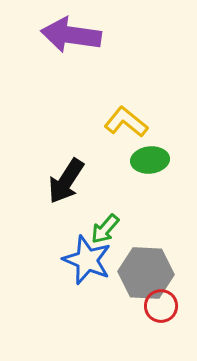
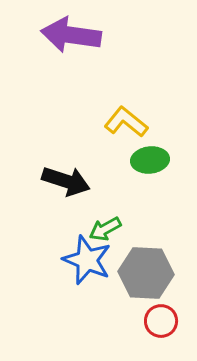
black arrow: rotated 105 degrees counterclockwise
green arrow: rotated 20 degrees clockwise
red circle: moved 15 px down
